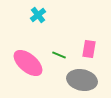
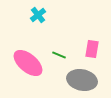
pink rectangle: moved 3 px right
